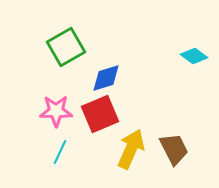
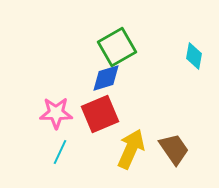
green square: moved 51 px right
cyan diamond: rotated 64 degrees clockwise
pink star: moved 2 px down
brown trapezoid: rotated 8 degrees counterclockwise
